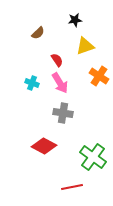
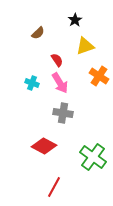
black star: rotated 24 degrees counterclockwise
red line: moved 18 px left; rotated 50 degrees counterclockwise
